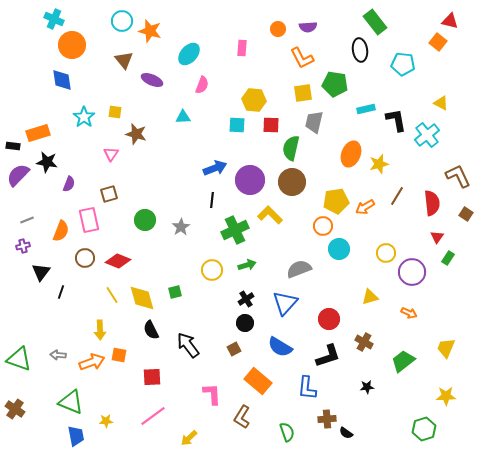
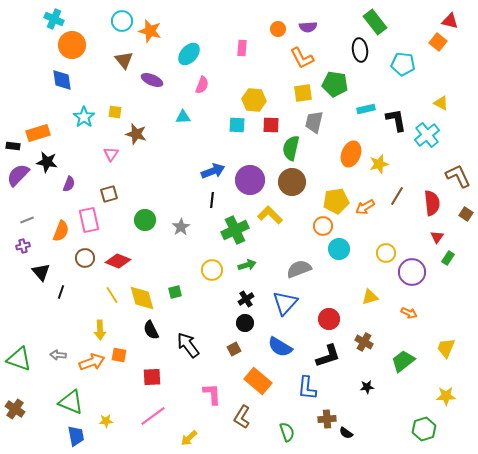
blue arrow at (215, 168): moved 2 px left, 3 px down
black triangle at (41, 272): rotated 18 degrees counterclockwise
